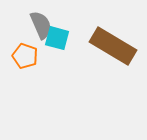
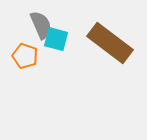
cyan square: moved 1 px left, 1 px down
brown rectangle: moved 3 px left, 3 px up; rotated 6 degrees clockwise
